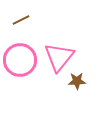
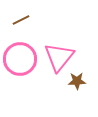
pink circle: moved 1 px up
